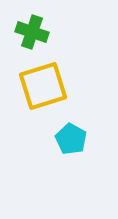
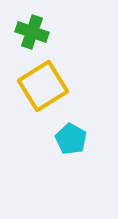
yellow square: rotated 15 degrees counterclockwise
